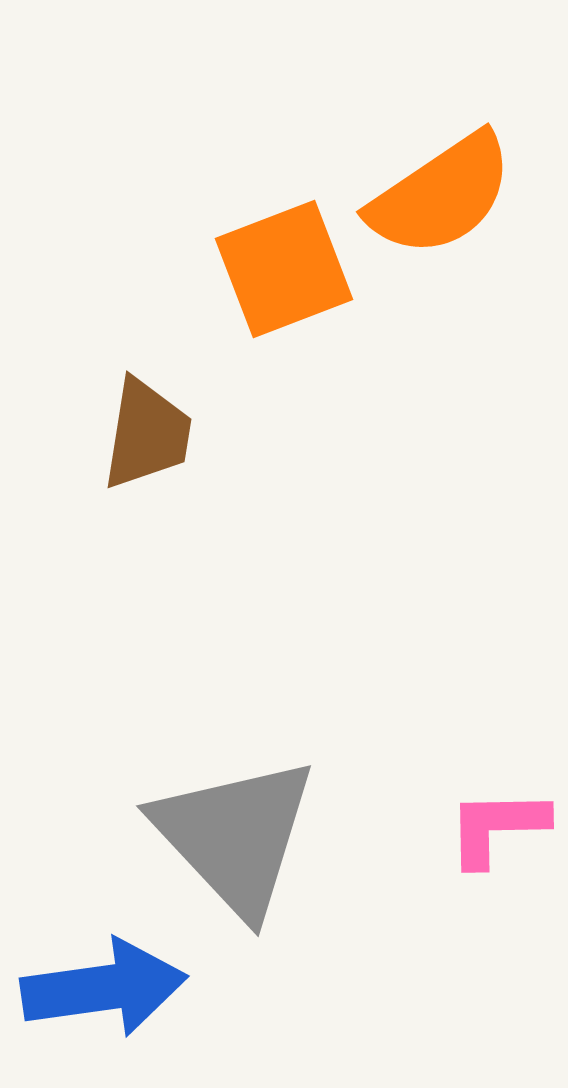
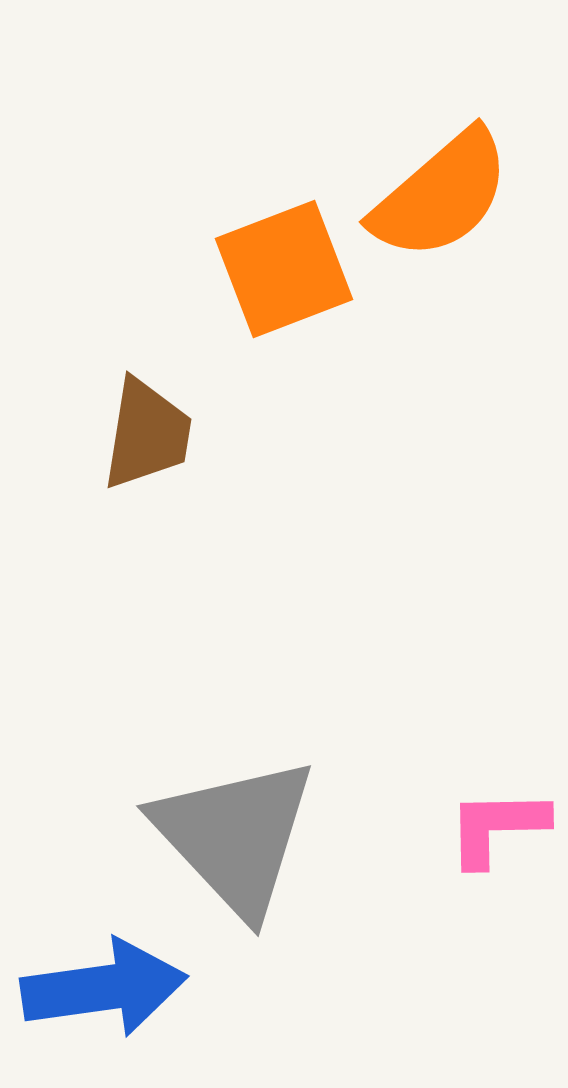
orange semicircle: rotated 7 degrees counterclockwise
